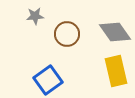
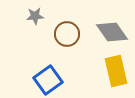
gray diamond: moved 3 px left
